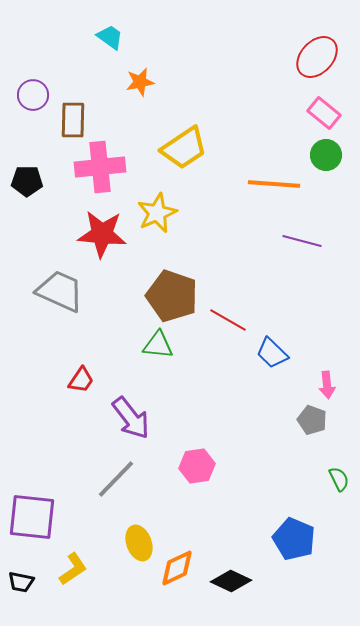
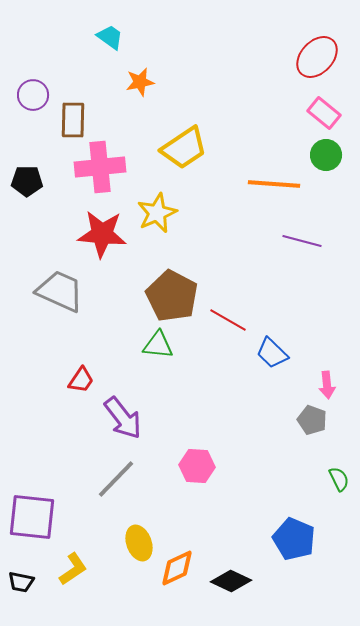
brown pentagon: rotated 9 degrees clockwise
purple arrow: moved 8 px left
pink hexagon: rotated 12 degrees clockwise
